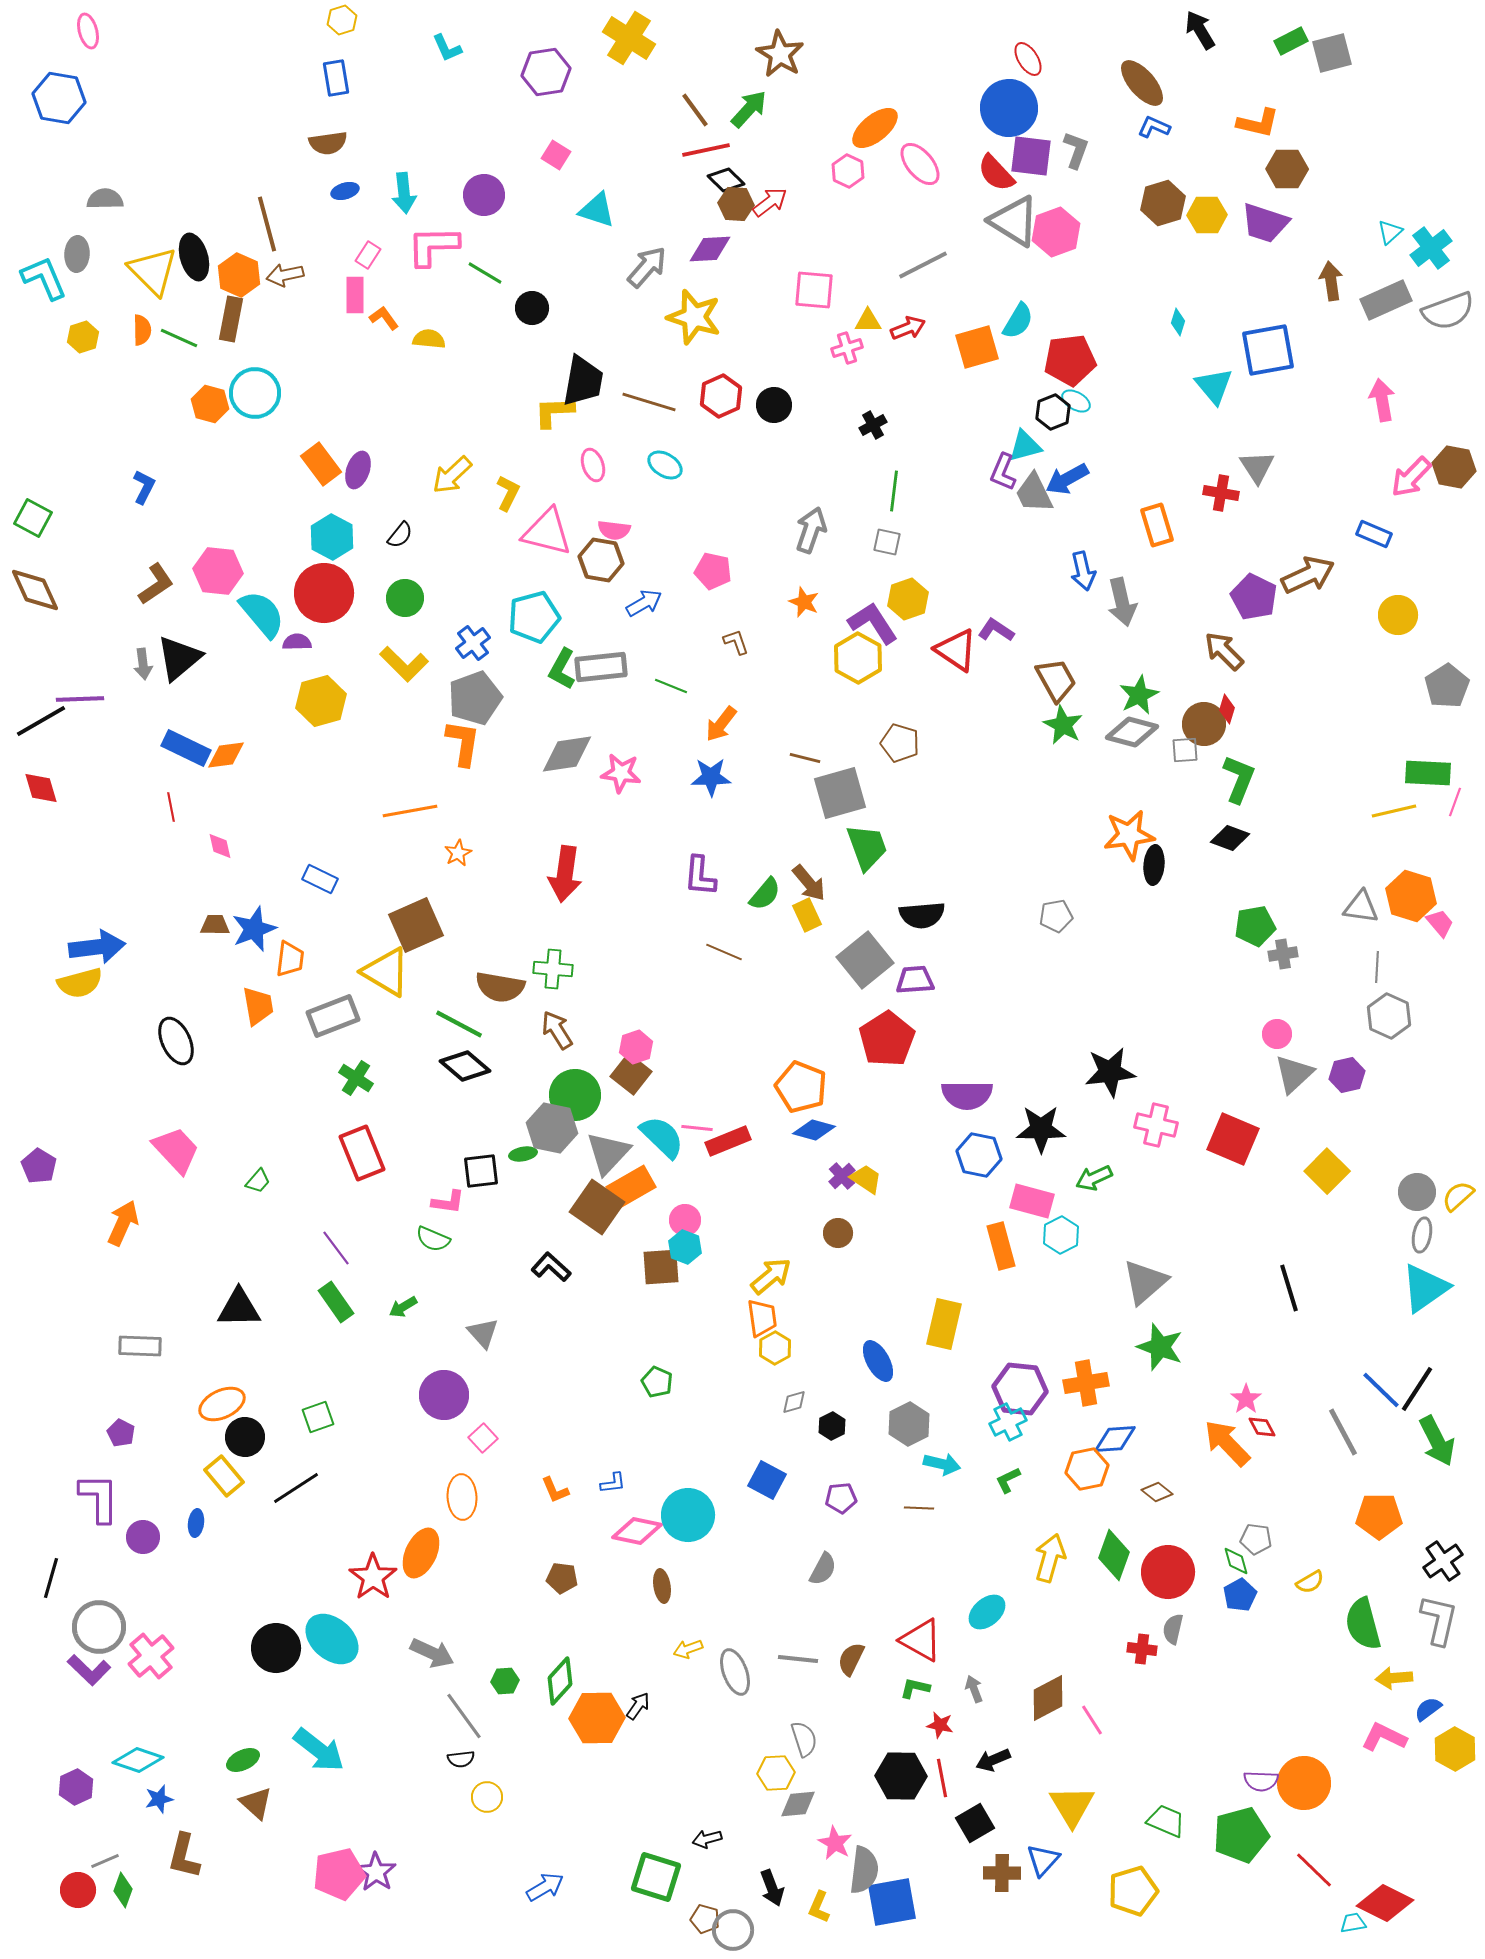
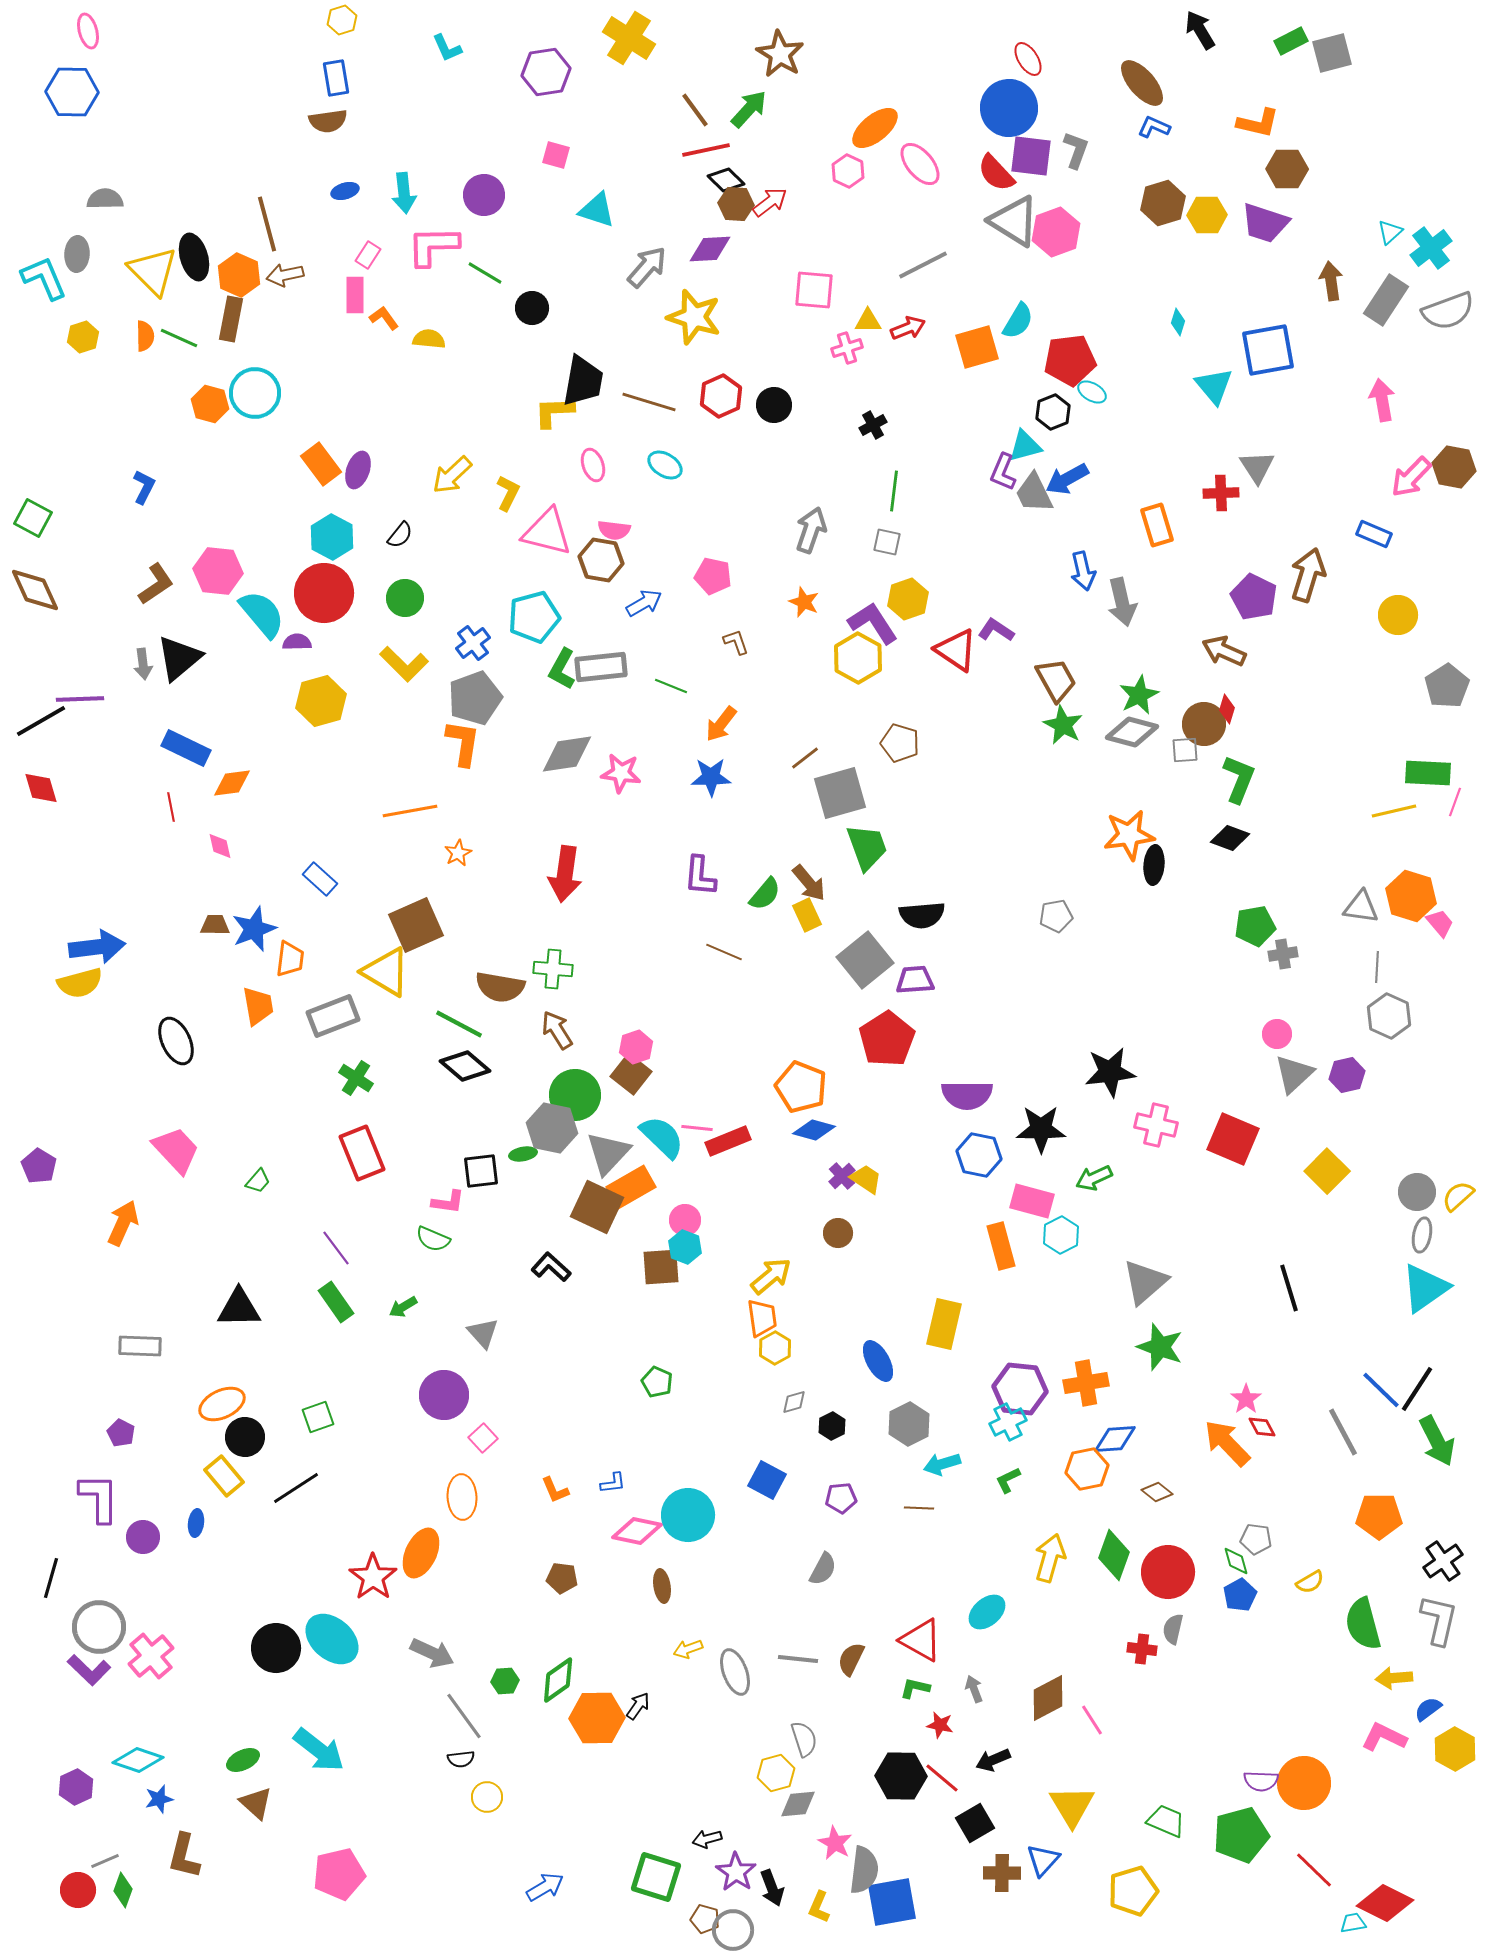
blue hexagon at (59, 98): moved 13 px right, 6 px up; rotated 9 degrees counterclockwise
brown semicircle at (328, 143): moved 22 px up
pink square at (556, 155): rotated 16 degrees counterclockwise
gray rectangle at (1386, 300): rotated 33 degrees counterclockwise
orange semicircle at (142, 330): moved 3 px right, 6 px down
cyan ellipse at (1076, 401): moved 16 px right, 9 px up
red cross at (1221, 493): rotated 12 degrees counterclockwise
pink pentagon at (713, 571): moved 5 px down
brown arrow at (1308, 575): rotated 48 degrees counterclockwise
brown arrow at (1224, 651): rotated 21 degrees counterclockwise
orange diamond at (226, 755): moved 6 px right, 28 px down
brown line at (805, 758): rotated 52 degrees counterclockwise
blue rectangle at (320, 879): rotated 16 degrees clockwise
brown square at (597, 1207): rotated 10 degrees counterclockwise
cyan arrow at (942, 1464): rotated 150 degrees clockwise
green diamond at (560, 1681): moved 2 px left, 1 px up; rotated 12 degrees clockwise
yellow hexagon at (776, 1773): rotated 12 degrees counterclockwise
red line at (942, 1778): rotated 39 degrees counterclockwise
purple star at (376, 1872): moved 360 px right
